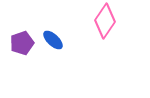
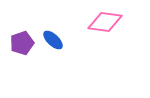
pink diamond: moved 1 px down; rotated 64 degrees clockwise
